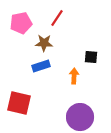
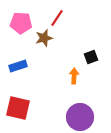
pink pentagon: rotated 15 degrees clockwise
brown star: moved 5 px up; rotated 18 degrees counterclockwise
black square: rotated 24 degrees counterclockwise
blue rectangle: moved 23 px left
red square: moved 1 px left, 5 px down
